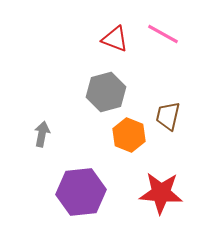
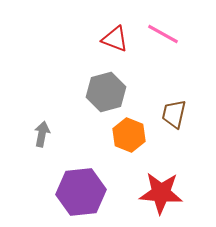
brown trapezoid: moved 6 px right, 2 px up
